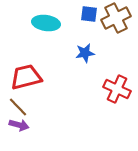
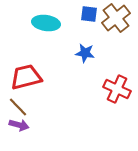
brown cross: rotated 12 degrees counterclockwise
blue star: rotated 18 degrees clockwise
